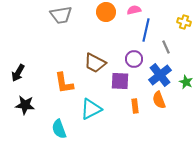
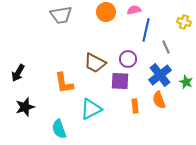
purple circle: moved 6 px left
black star: moved 2 px down; rotated 24 degrees counterclockwise
